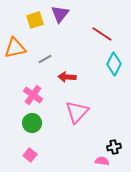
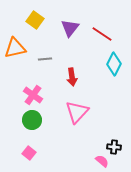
purple triangle: moved 10 px right, 14 px down
yellow square: rotated 36 degrees counterclockwise
gray line: rotated 24 degrees clockwise
red arrow: moved 5 px right; rotated 102 degrees counterclockwise
green circle: moved 3 px up
black cross: rotated 16 degrees clockwise
pink square: moved 1 px left, 2 px up
pink semicircle: rotated 32 degrees clockwise
